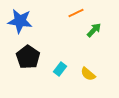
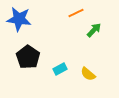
blue star: moved 1 px left, 2 px up
cyan rectangle: rotated 24 degrees clockwise
